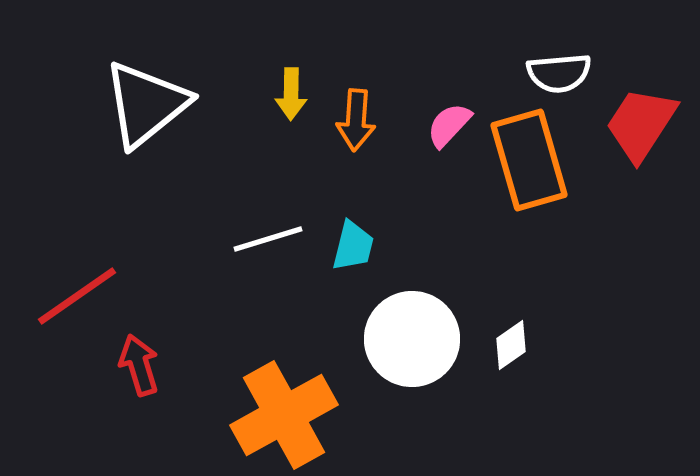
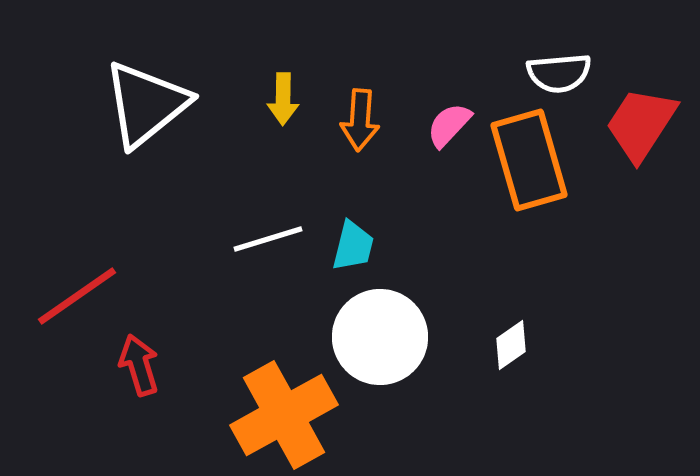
yellow arrow: moved 8 px left, 5 px down
orange arrow: moved 4 px right
white circle: moved 32 px left, 2 px up
